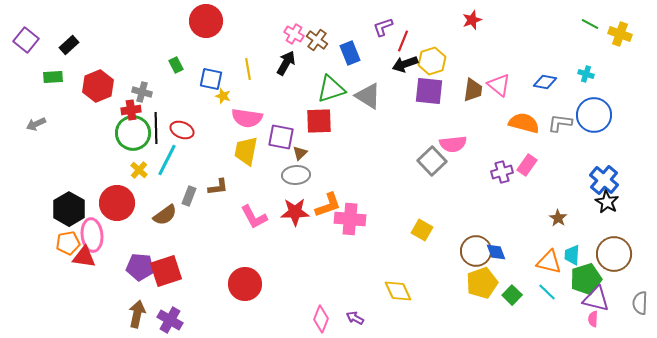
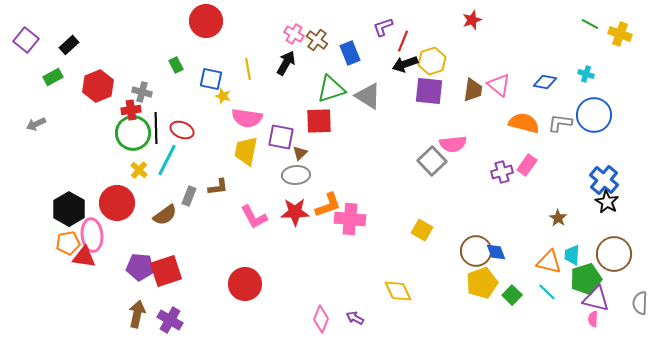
green rectangle at (53, 77): rotated 24 degrees counterclockwise
